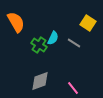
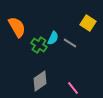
orange semicircle: moved 1 px right, 5 px down
gray line: moved 4 px left
gray diamond: rotated 15 degrees counterclockwise
